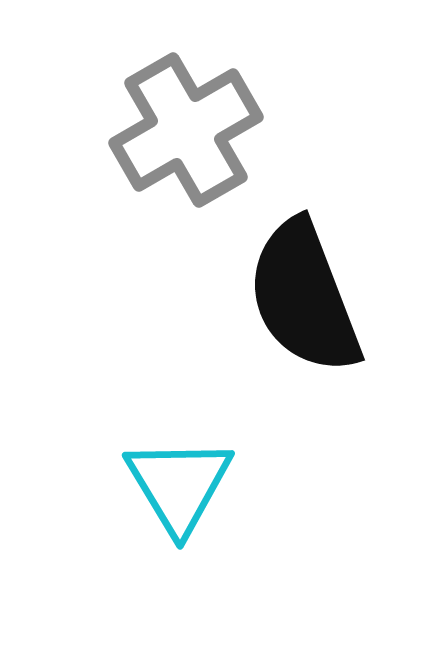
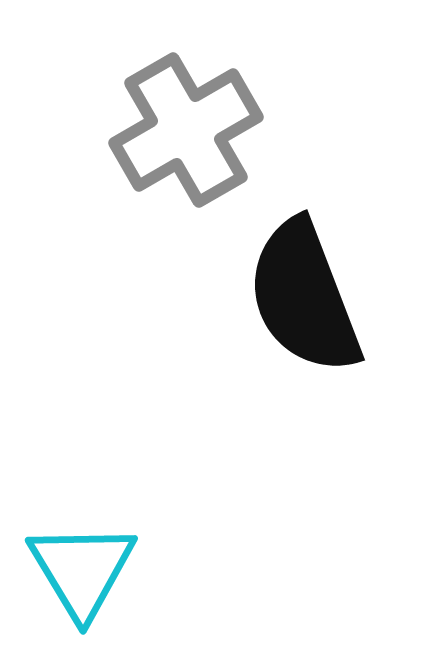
cyan triangle: moved 97 px left, 85 px down
